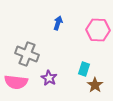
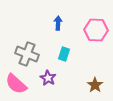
blue arrow: rotated 16 degrees counterclockwise
pink hexagon: moved 2 px left
cyan rectangle: moved 20 px left, 15 px up
purple star: moved 1 px left
pink semicircle: moved 2 px down; rotated 35 degrees clockwise
